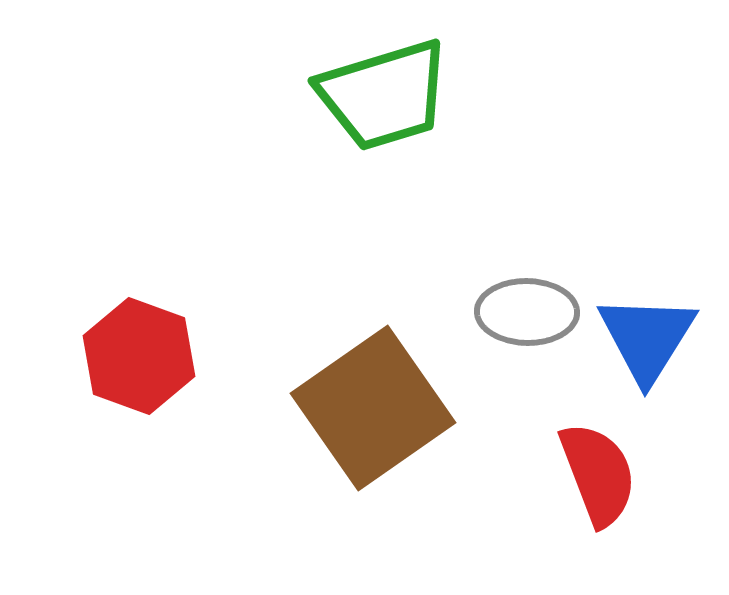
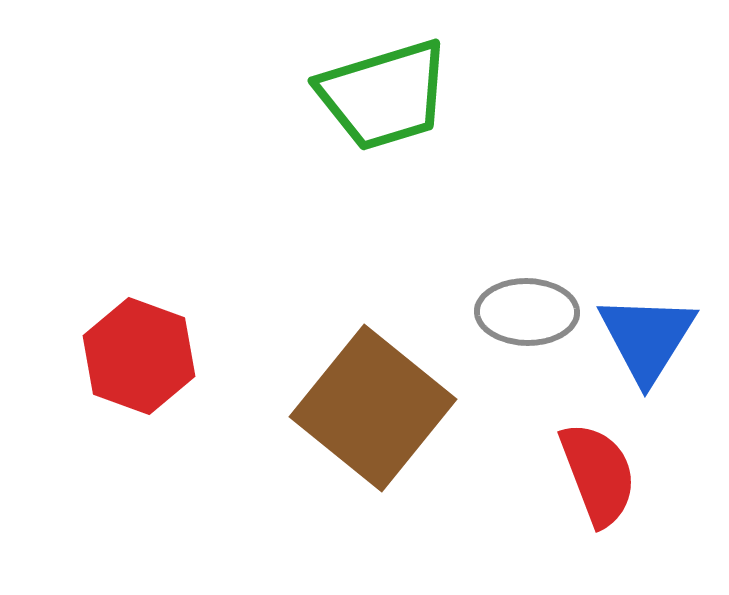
brown square: rotated 16 degrees counterclockwise
